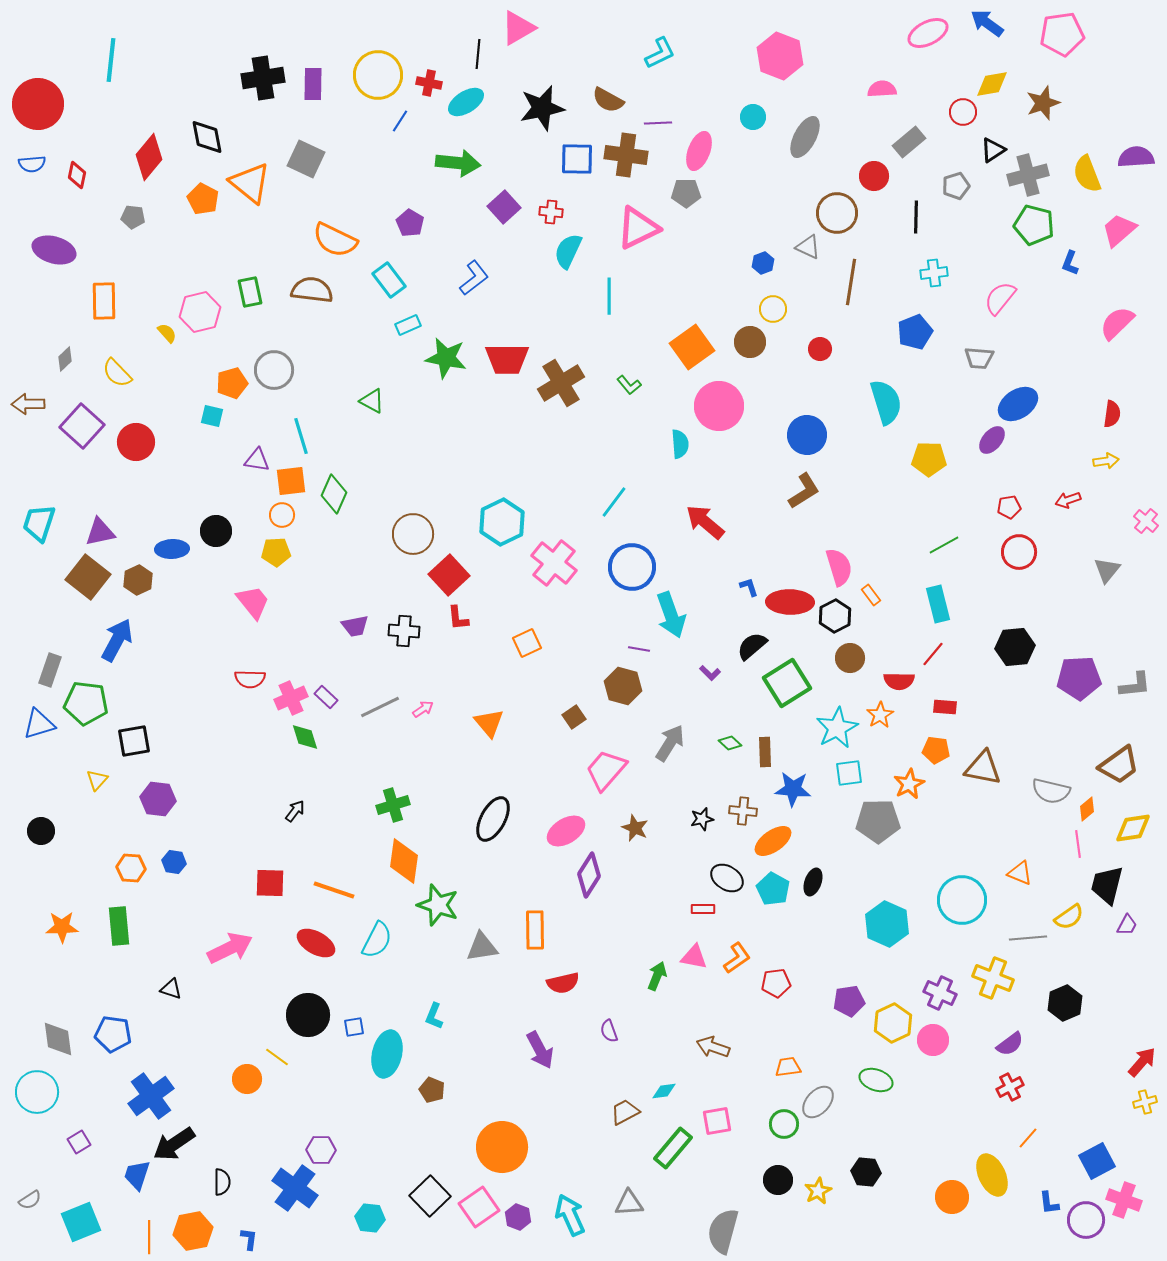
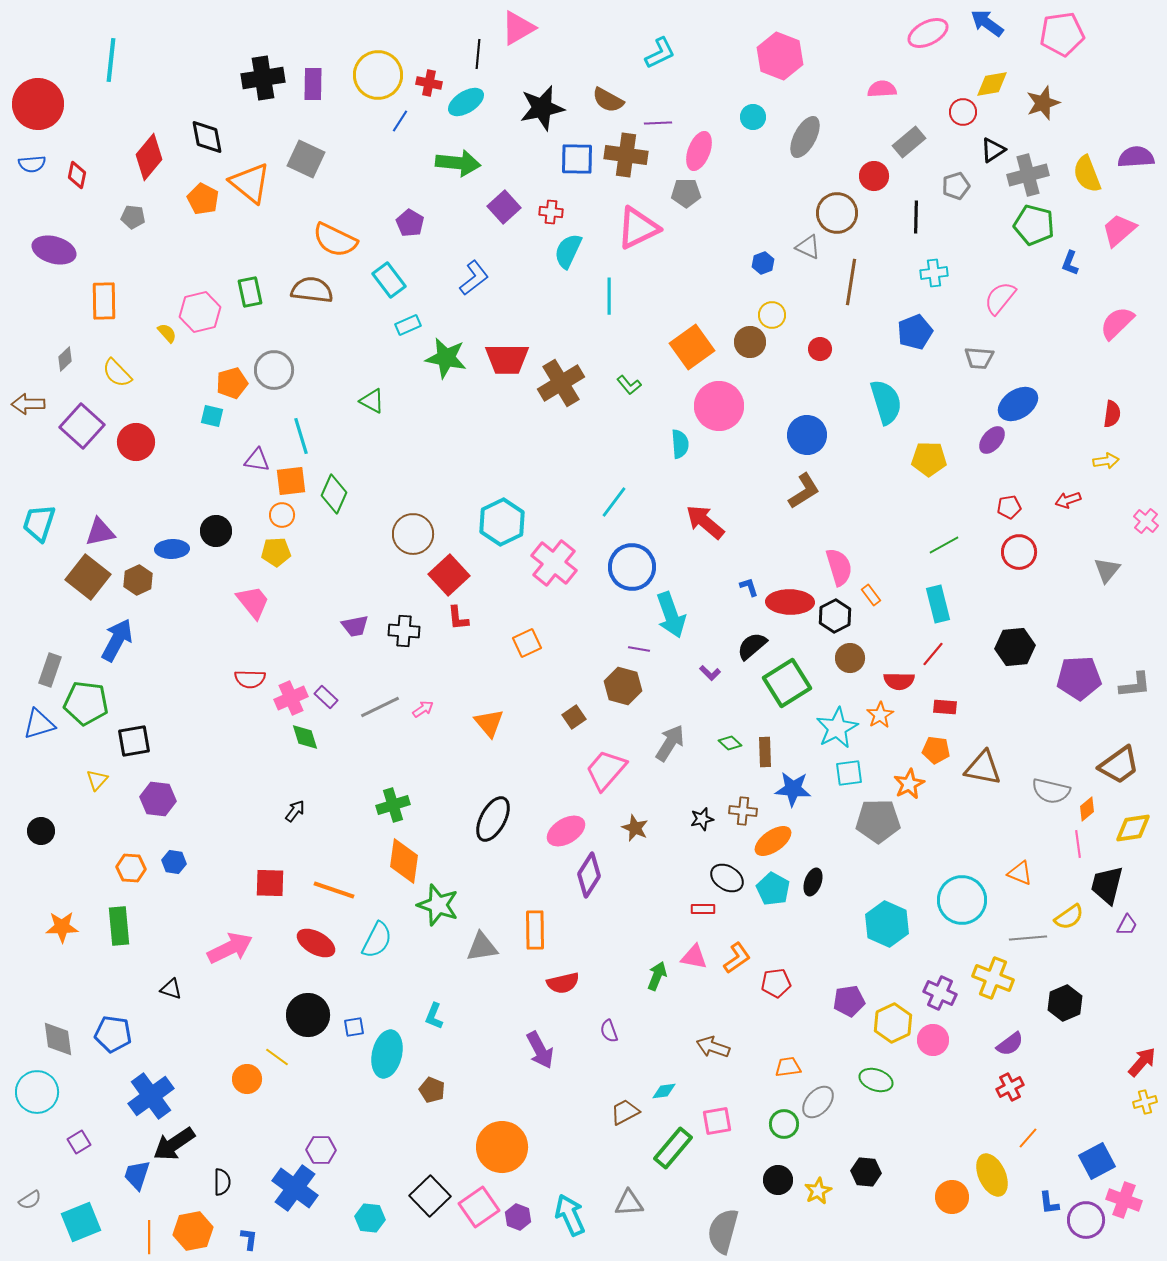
yellow circle at (773, 309): moved 1 px left, 6 px down
